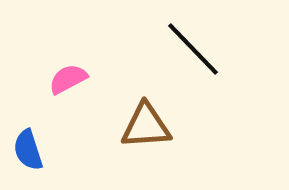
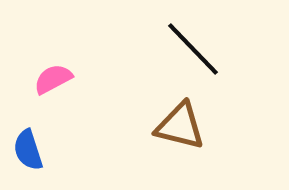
pink semicircle: moved 15 px left
brown triangle: moved 34 px right; rotated 18 degrees clockwise
